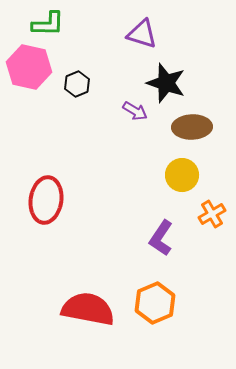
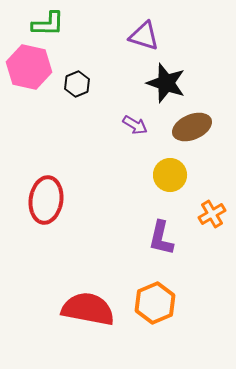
purple triangle: moved 2 px right, 2 px down
purple arrow: moved 14 px down
brown ellipse: rotated 21 degrees counterclockwise
yellow circle: moved 12 px left
purple L-shape: rotated 21 degrees counterclockwise
